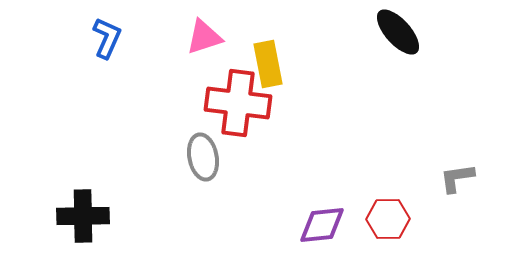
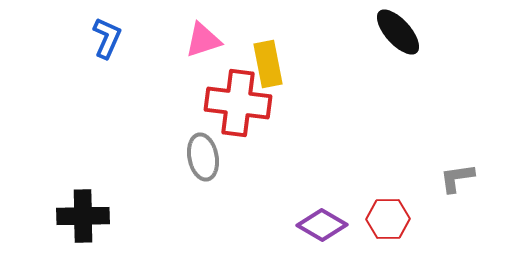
pink triangle: moved 1 px left, 3 px down
purple diamond: rotated 36 degrees clockwise
